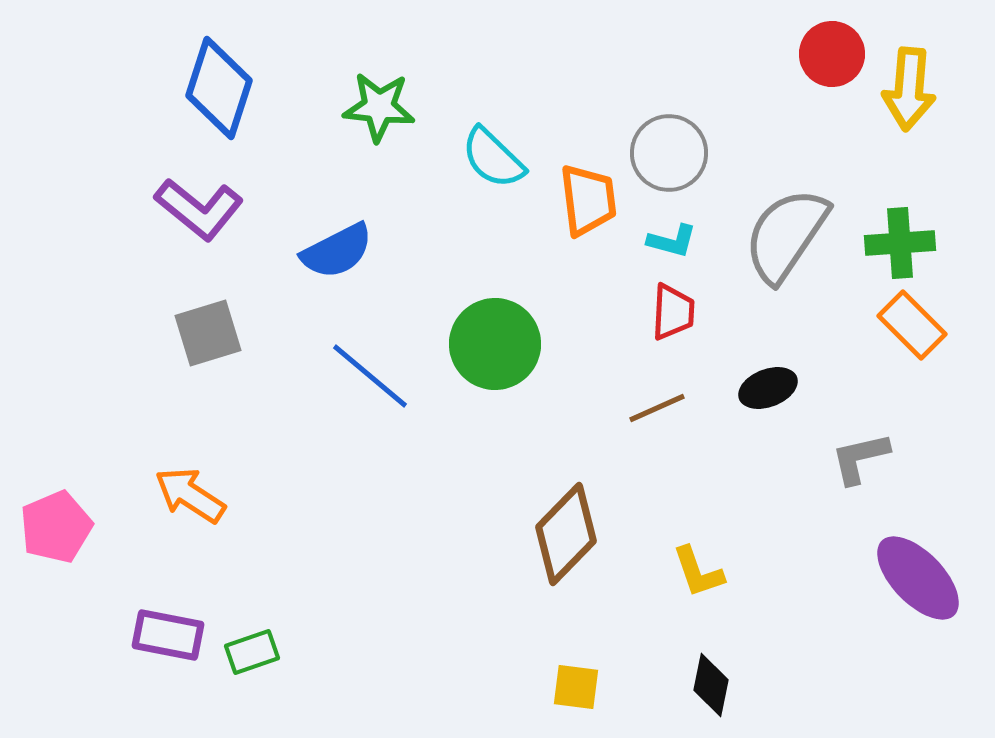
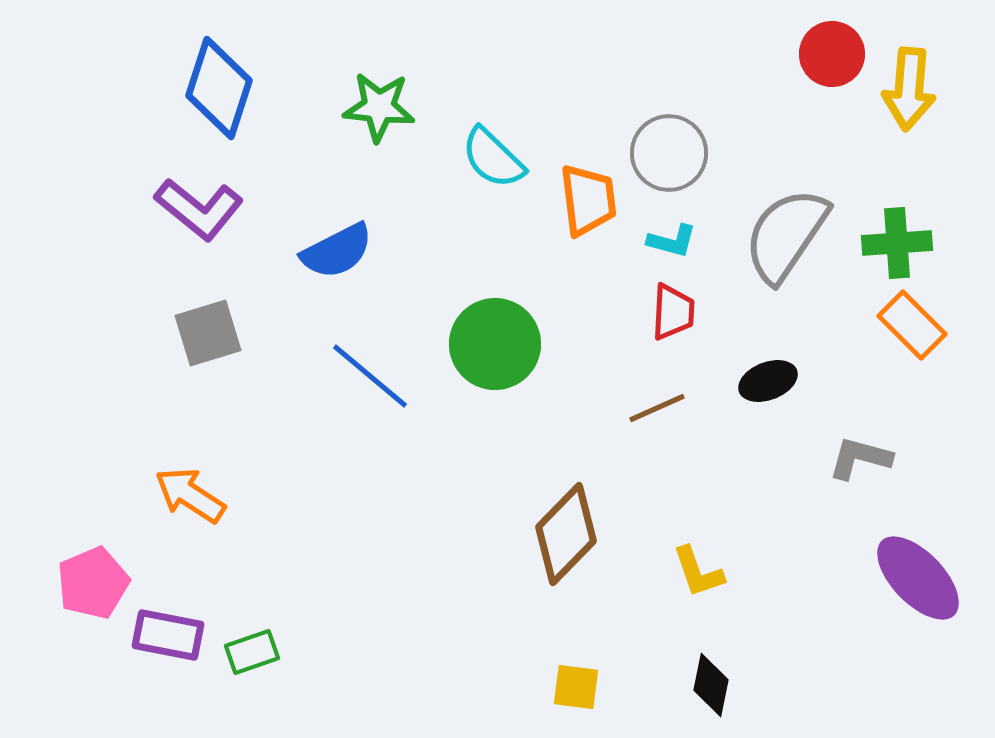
green cross: moved 3 px left
black ellipse: moved 7 px up
gray L-shape: rotated 28 degrees clockwise
pink pentagon: moved 37 px right, 56 px down
